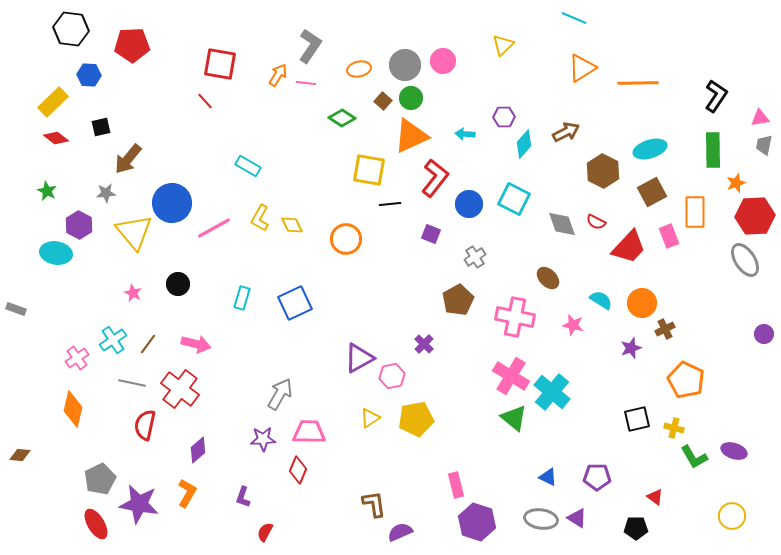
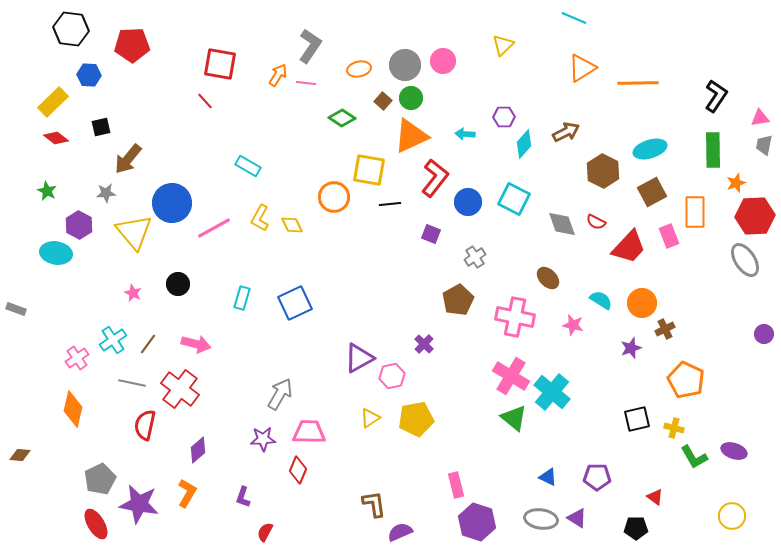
blue circle at (469, 204): moved 1 px left, 2 px up
orange circle at (346, 239): moved 12 px left, 42 px up
